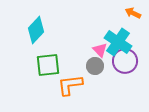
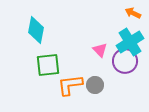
cyan diamond: rotated 32 degrees counterclockwise
cyan cross: moved 12 px right; rotated 24 degrees clockwise
gray circle: moved 19 px down
